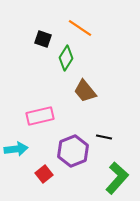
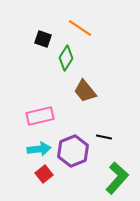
cyan arrow: moved 23 px right
